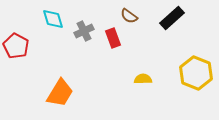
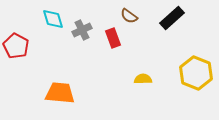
gray cross: moved 2 px left, 1 px up
orange trapezoid: rotated 116 degrees counterclockwise
